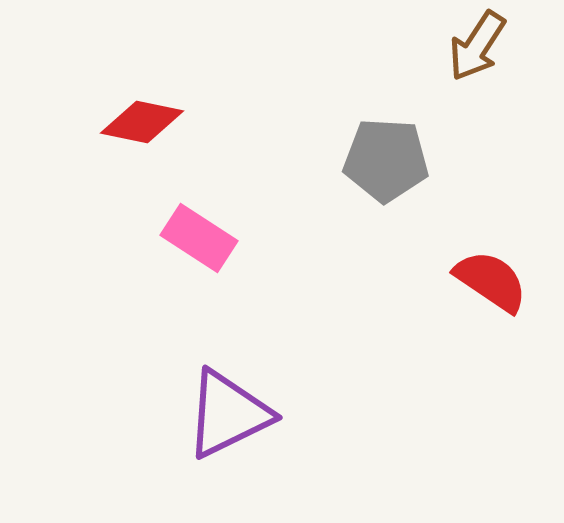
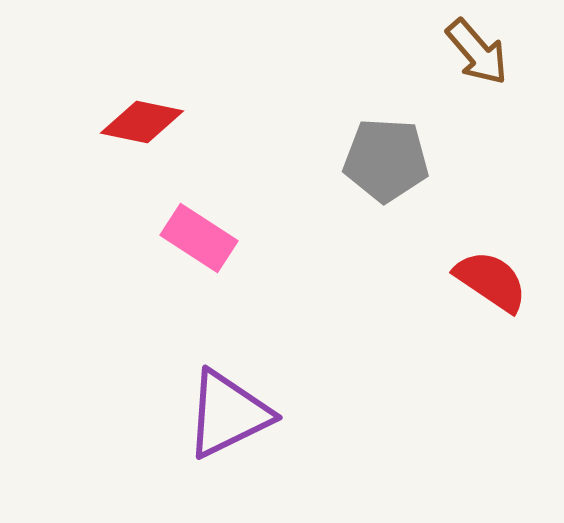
brown arrow: moved 6 px down; rotated 74 degrees counterclockwise
